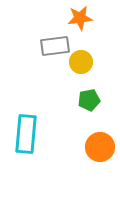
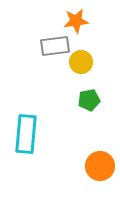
orange star: moved 4 px left, 3 px down
orange circle: moved 19 px down
